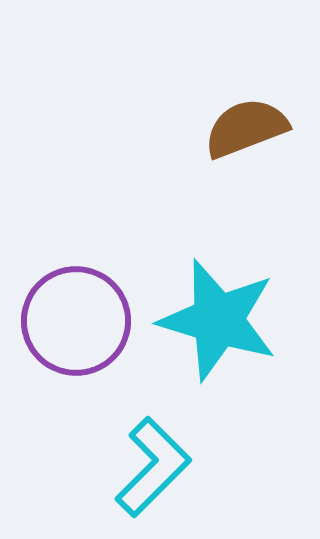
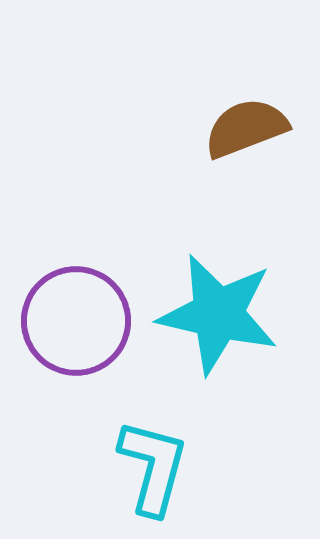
cyan star: moved 6 px up; rotated 4 degrees counterclockwise
cyan L-shape: rotated 30 degrees counterclockwise
